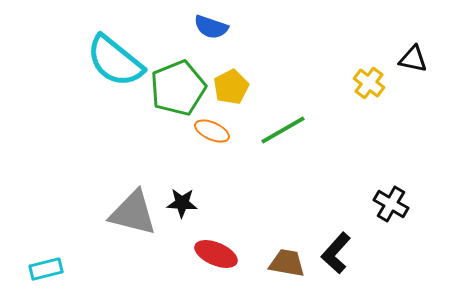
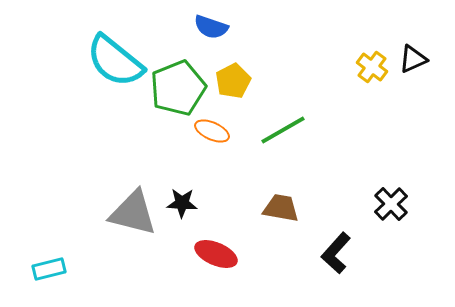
black triangle: rotated 36 degrees counterclockwise
yellow cross: moved 3 px right, 16 px up
yellow pentagon: moved 2 px right, 6 px up
black cross: rotated 16 degrees clockwise
brown trapezoid: moved 6 px left, 55 px up
cyan rectangle: moved 3 px right
